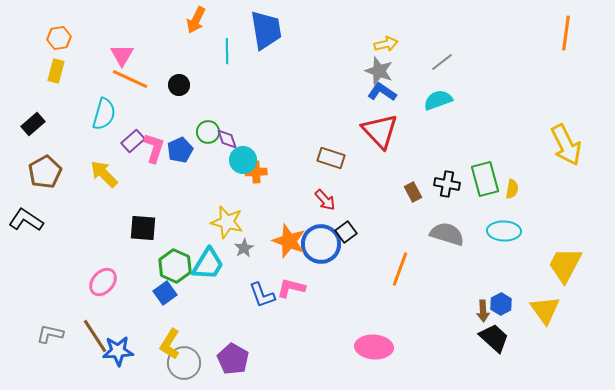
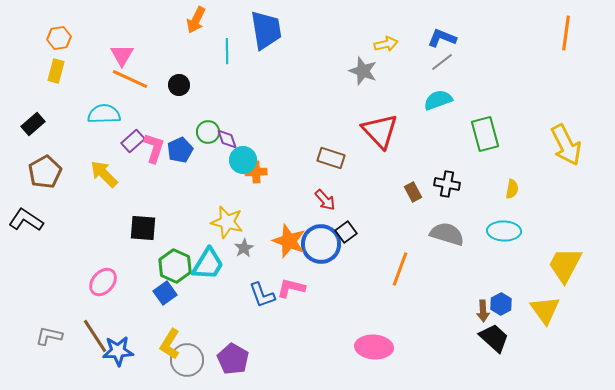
gray star at (379, 71): moved 16 px left
blue L-shape at (382, 92): moved 60 px right, 54 px up; rotated 12 degrees counterclockwise
cyan semicircle at (104, 114): rotated 108 degrees counterclockwise
green rectangle at (485, 179): moved 45 px up
gray L-shape at (50, 334): moved 1 px left, 2 px down
gray circle at (184, 363): moved 3 px right, 3 px up
